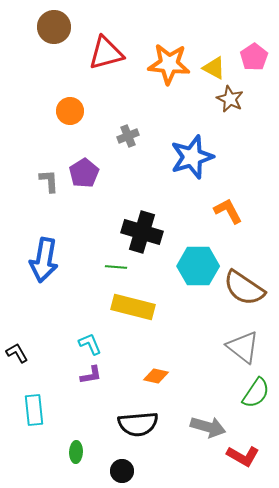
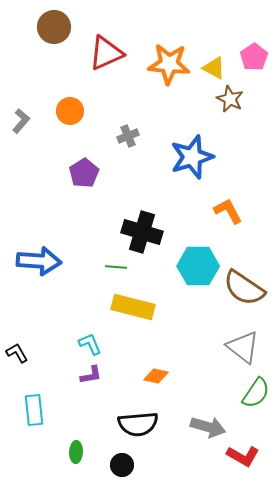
red triangle: rotated 9 degrees counterclockwise
gray L-shape: moved 28 px left, 60 px up; rotated 45 degrees clockwise
blue arrow: moved 5 px left, 1 px down; rotated 96 degrees counterclockwise
black circle: moved 6 px up
